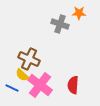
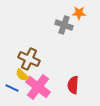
gray cross: moved 4 px right, 1 px down
pink cross: moved 2 px left, 2 px down
